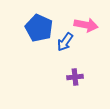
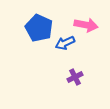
blue arrow: moved 1 px down; rotated 30 degrees clockwise
purple cross: rotated 21 degrees counterclockwise
